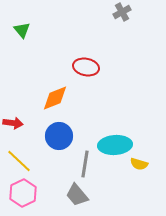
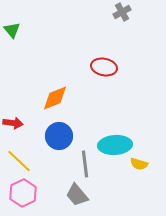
green triangle: moved 10 px left
red ellipse: moved 18 px right
gray line: rotated 16 degrees counterclockwise
